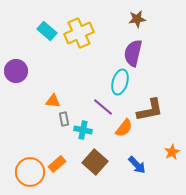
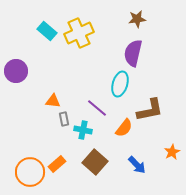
cyan ellipse: moved 2 px down
purple line: moved 6 px left, 1 px down
